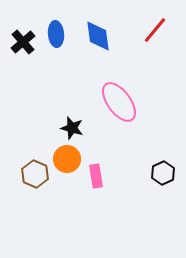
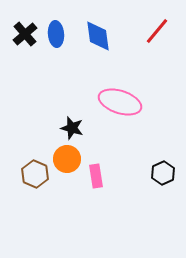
red line: moved 2 px right, 1 px down
black cross: moved 2 px right, 8 px up
pink ellipse: moved 1 px right; rotated 36 degrees counterclockwise
